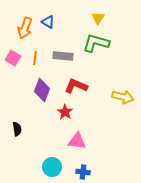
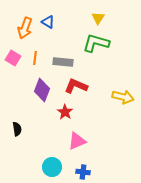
gray rectangle: moved 6 px down
pink triangle: rotated 30 degrees counterclockwise
